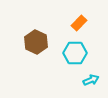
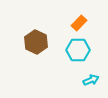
cyan hexagon: moved 3 px right, 3 px up
